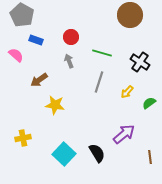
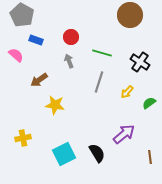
cyan square: rotated 20 degrees clockwise
